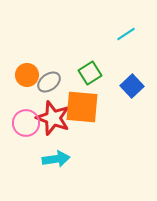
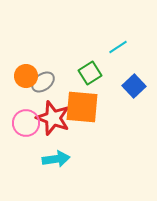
cyan line: moved 8 px left, 13 px down
orange circle: moved 1 px left, 1 px down
gray ellipse: moved 6 px left
blue square: moved 2 px right
